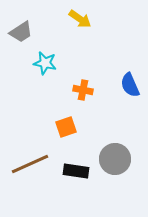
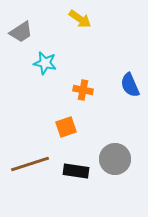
brown line: rotated 6 degrees clockwise
